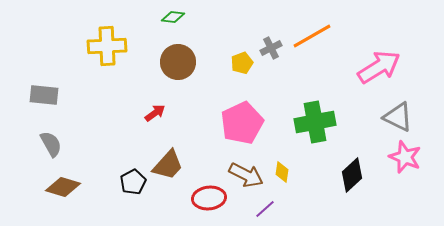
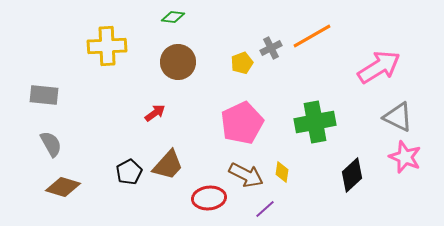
black pentagon: moved 4 px left, 10 px up
